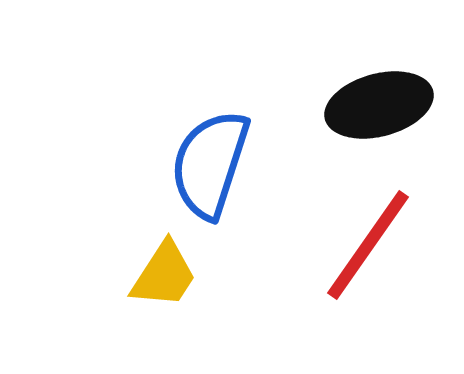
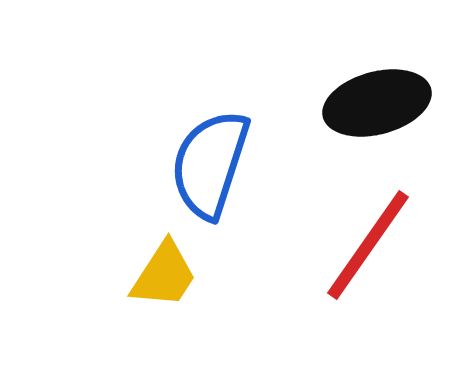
black ellipse: moved 2 px left, 2 px up
